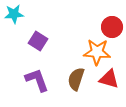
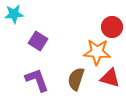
red triangle: moved 1 px right, 1 px up
